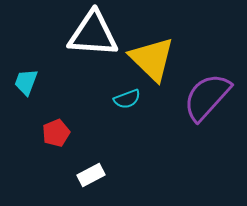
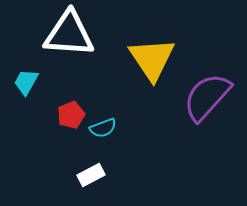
white triangle: moved 24 px left
yellow triangle: rotated 12 degrees clockwise
cyan trapezoid: rotated 8 degrees clockwise
cyan semicircle: moved 24 px left, 29 px down
red pentagon: moved 15 px right, 18 px up
